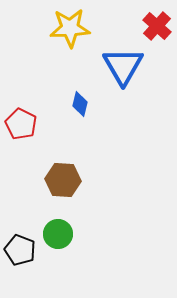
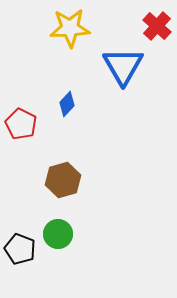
blue diamond: moved 13 px left; rotated 30 degrees clockwise
brown hexagon: rotated 20 degrees counterclockwise
black pentagon: moved 1 px up
